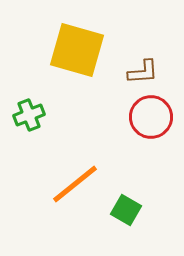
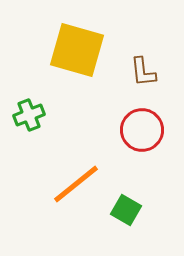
brown L-shape: rotated 88 degrees clockwise
red circle: moved 9 px left, 13 px down
orange line: moved 1 px right
